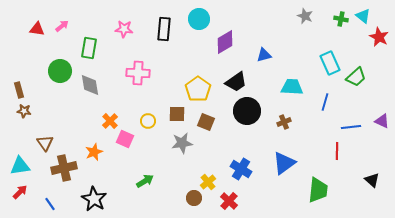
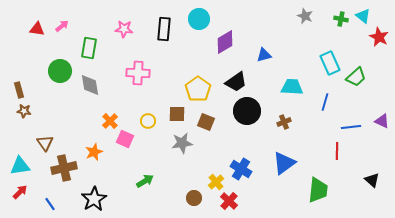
yellow cross at (208, 182): moved 8 px right
black star at (94, 199): rotated 10 degrees clockwise
